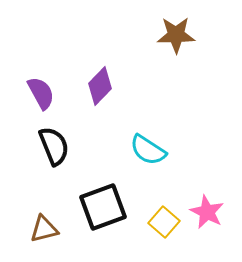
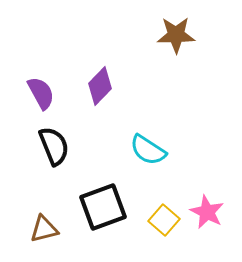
yellow square: moved 2 px up
